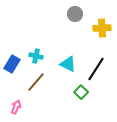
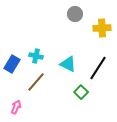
black line: moved 2 px right, 1 px up
